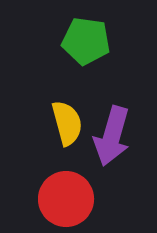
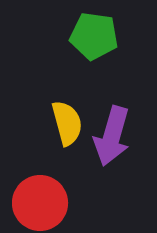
green pentagon: moved 8 px right, 5 px up
red circle: moved 26 px left, 4 px down
